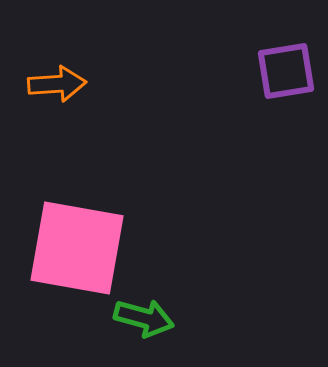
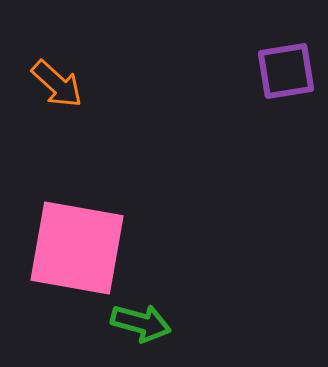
orange arrow: rotated 46 degrees clockwise
green arrow: moved 3 px left, 5 px down
